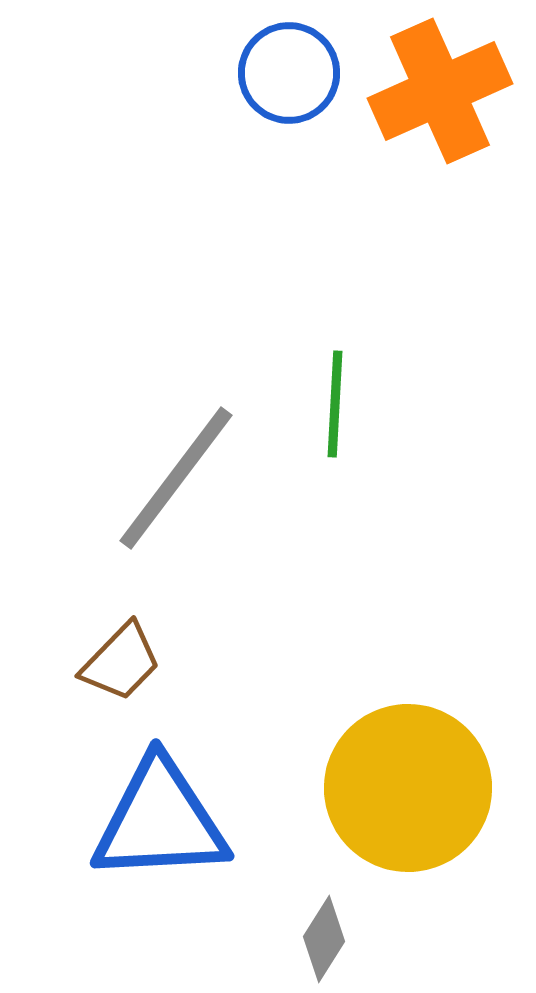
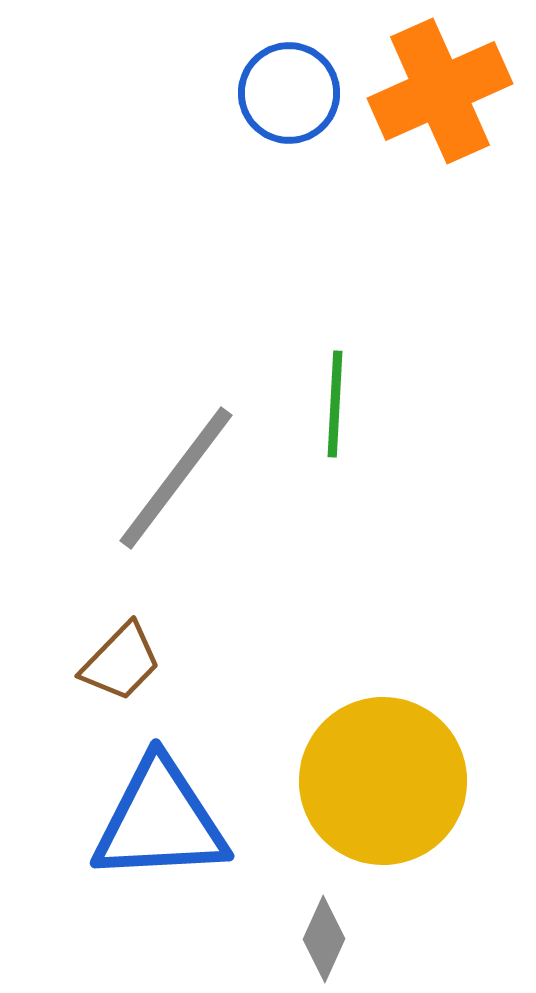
blue circle: moved 20 px down
yellow circle: moved 25 px left, 7 px up
gray diamond: rotated 8 degrees counterclockwise
